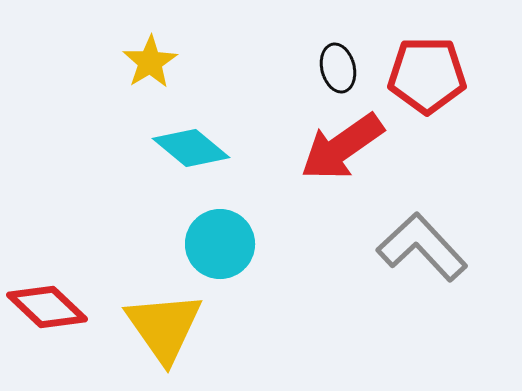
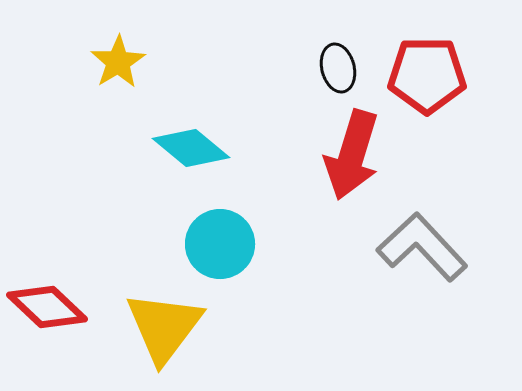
yellow star: moved 32 px left
red arrow: moved 10 px right, 8 px down; rotated 38 degrees counterclockwise
yellow triangle: rotated 12 degrees clockwise
